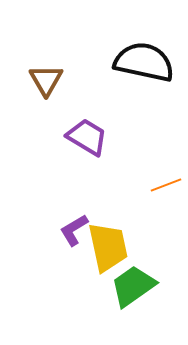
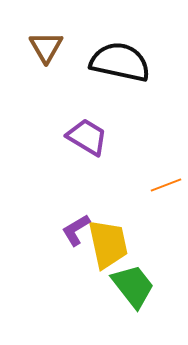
black semicircle: moved 24 px left
brown triangle: moved 33 px up
purple L-shape: moved 2 px right
yellow trapezoid: moved 3 px up
green trapezoid: rotated 87 degrees clockwise
